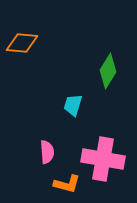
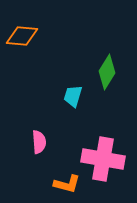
orange diamond: moved 7 px up
green diamond: moved 1 px left, 1 px down
cyan trapezoid: moved 9 px up
pink semicircle: moved 8 px left, 10 px up
